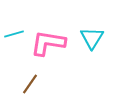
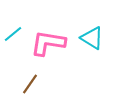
cyan line: moved 1 px left; rotated 24 degrees counterclockwise
cyan triangle: rotated 30 degrees counterclockwise
